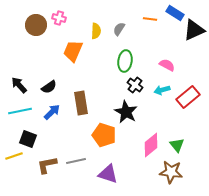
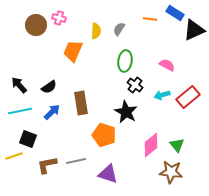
cyan arrow: moved 5 px down
